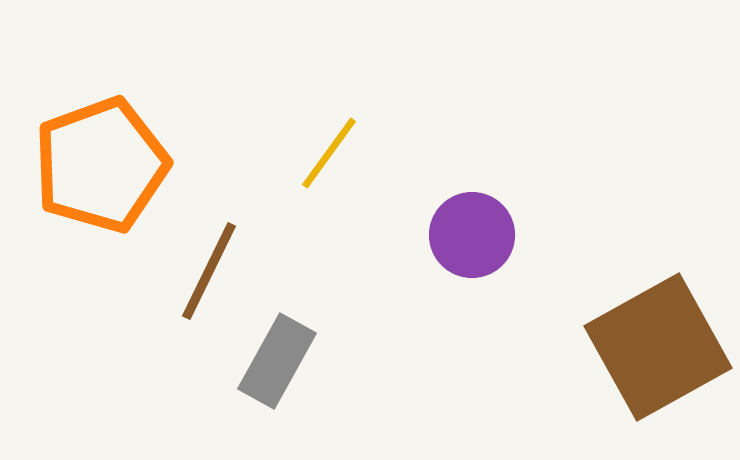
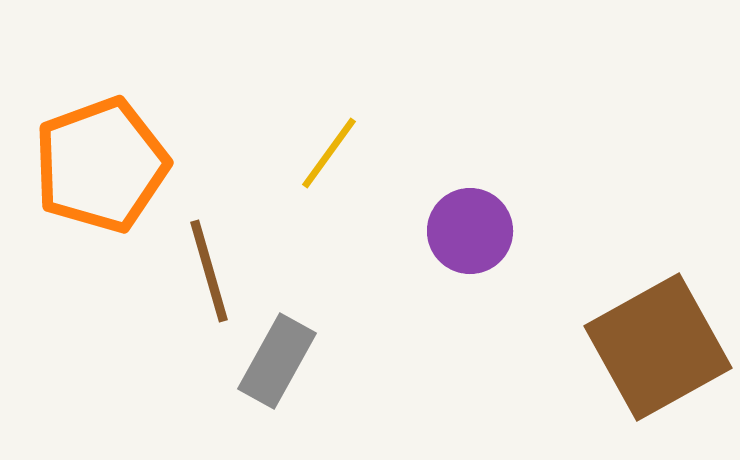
purple circle: moved 2 px left, 4 px up
brown line: rotated 42 degrees counterclockwise
